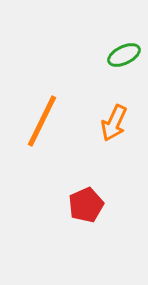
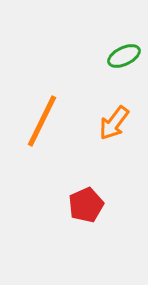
green ellipse: moved 1 px down
orange arrow: rotated 12 degrees clockwise
